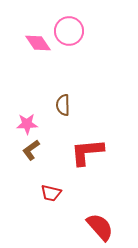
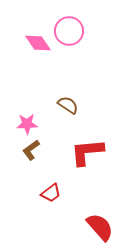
brown semicircle: moved 5 px right; rotated 125 degrees clockwise
red trapezoid: rotated 50 degrees counterclockwise
